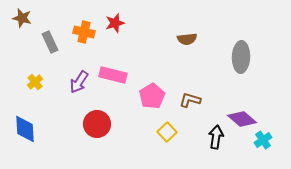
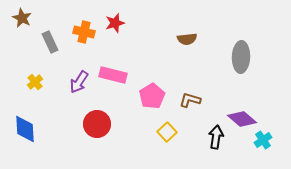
brown star: rotated 12 degrees clockwise
